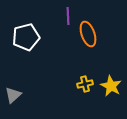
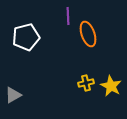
yellow cross: moved 1 px right, 1 px up
gray triangle: rotated 12 degrees clockwise
